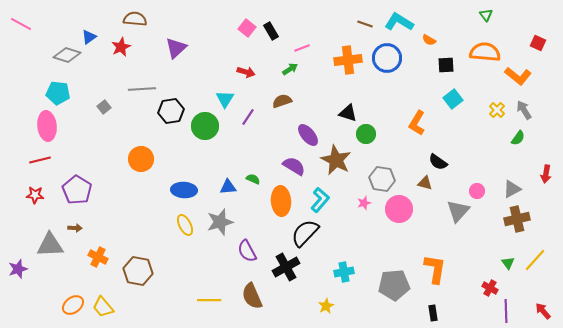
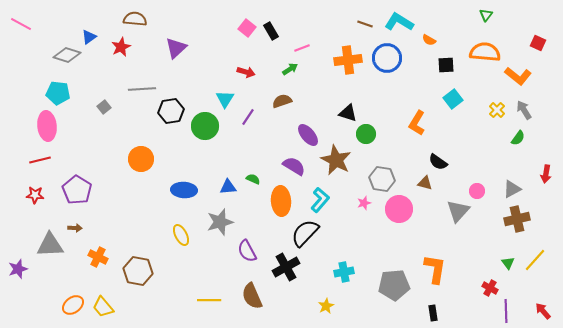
green triangle at (486, 15): rotated 16 degrees clockwise
yellow ellipse at (185, 225): moved 4 px left, 10 px down
